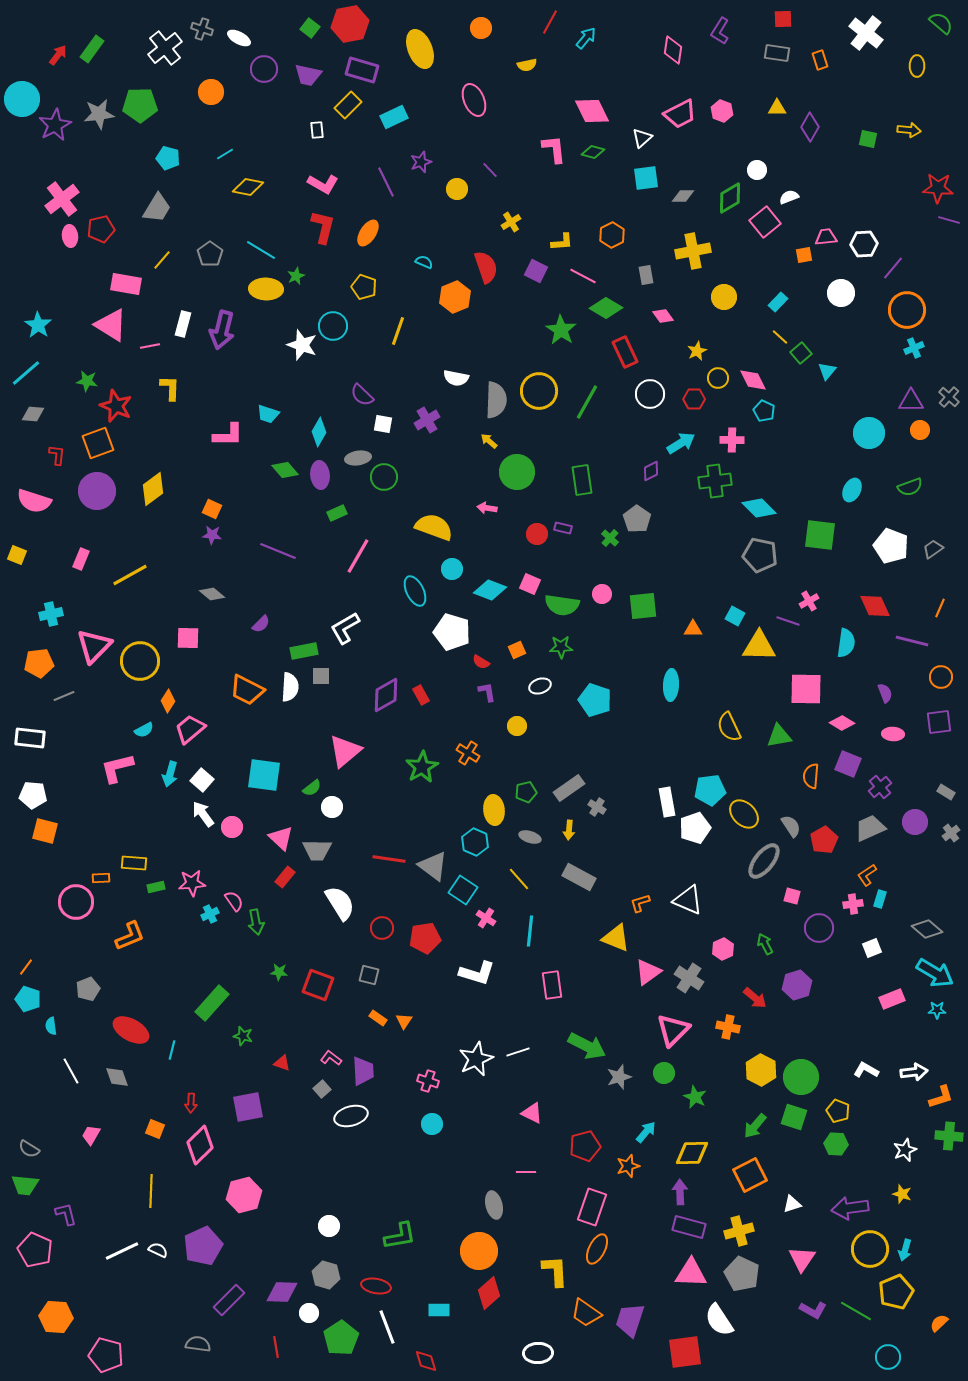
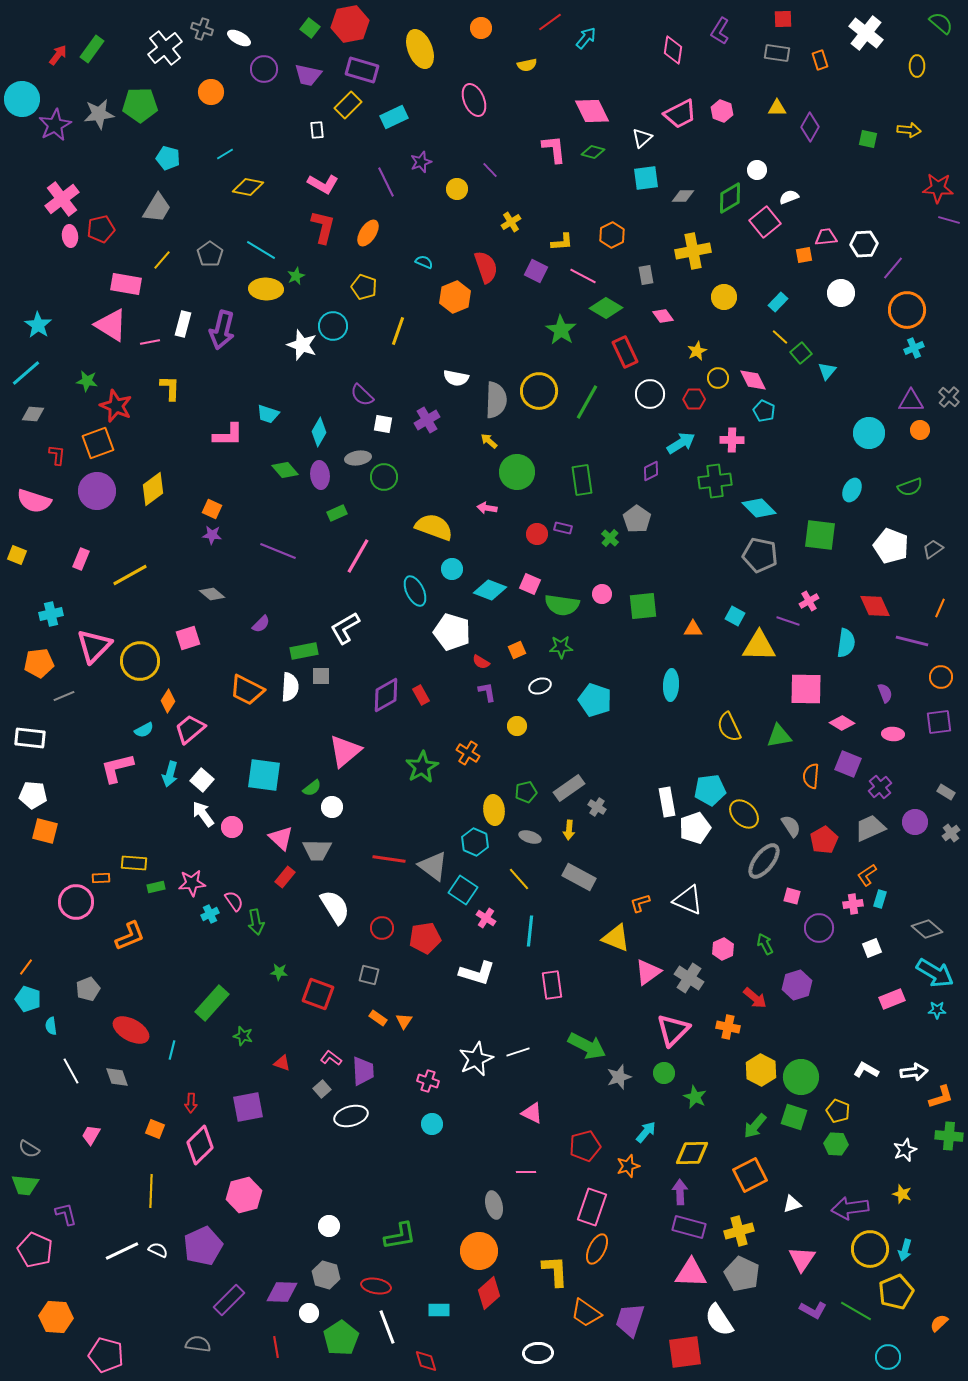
red line at (550, 22): rotated 25 degrees clockwise
pink line at (150, 346): moved 4 px up
pink square at (188, 638): rotated 20 degrees counterclockwise
white semicircle at (340, 903): moved 5 px left, 4 px down
red square at (318, 985): moved 9 px down
